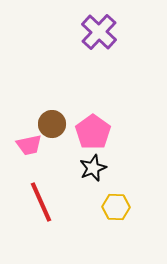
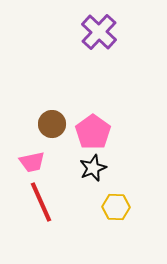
pink trapezoid: moved 3 px right, 17 px down
